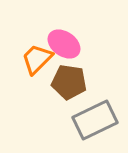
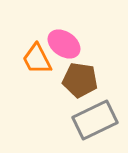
orange trapezoid: rotated 72 degrees counterclockwise
brown pentagon: moved 11 px right, 2 px up
